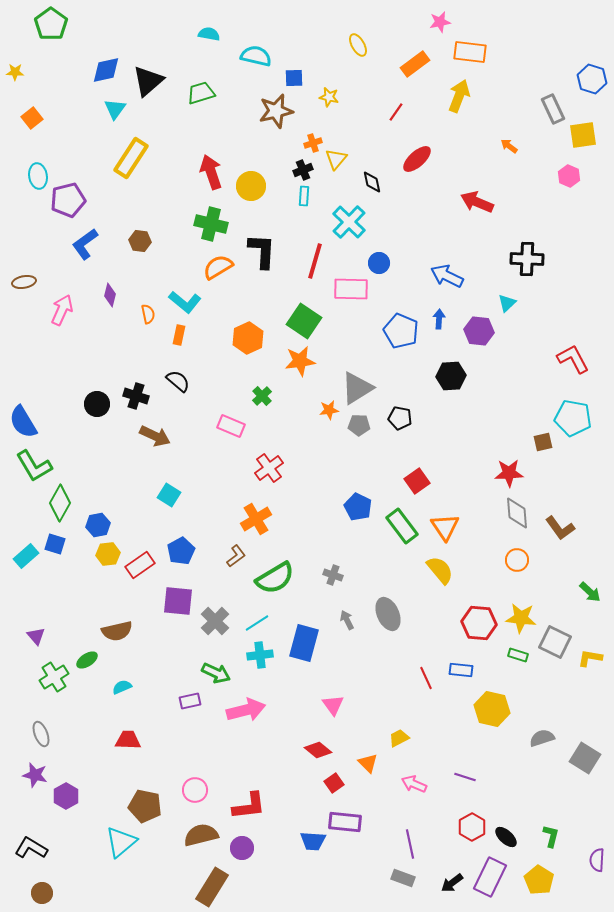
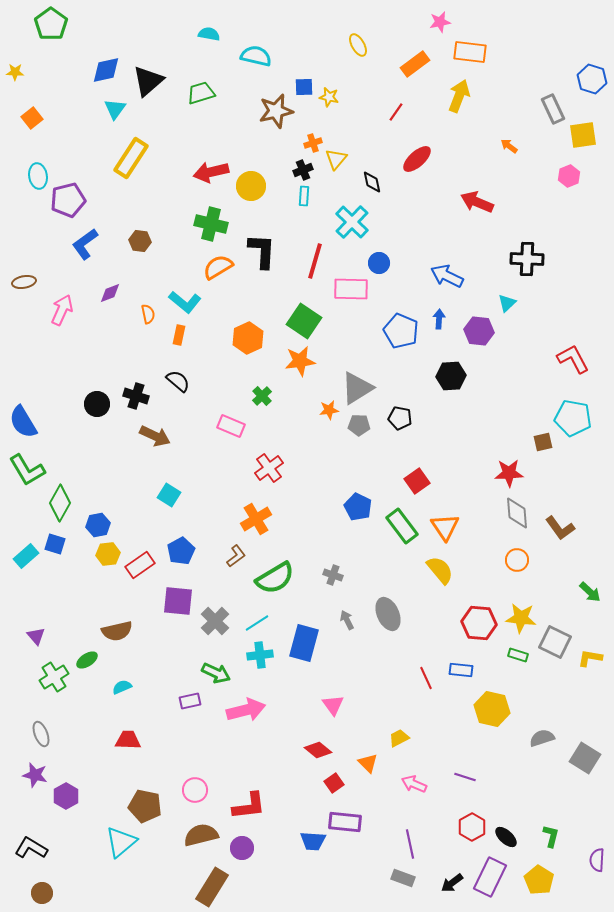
blue square at (294, 78): moved 10 px right, 9 px down
red arrow at (211, 172): rotated 84 degrees counterclockwise
pink hexagon at (569, 176): rotated 15 degrees clockwise
cyan cross at (349, 222): moved 3 px right
purple diamond at (110, 295): moved 2 px up; rotated 55 degrees clockwise
green L-shape at (34, 466): moved 7 px left, 4 px down
